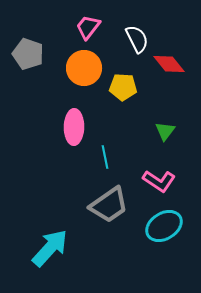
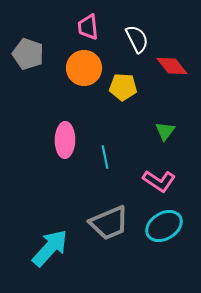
pink trapezoid: rotated 44 degrees counterclockwise
red diamond: moved 3 px right, 2 px down
pink ellipse: moved 9 px left, 13 px down
gray trapezoid: moved 18 px down; rotated 12 degrees clockwise
